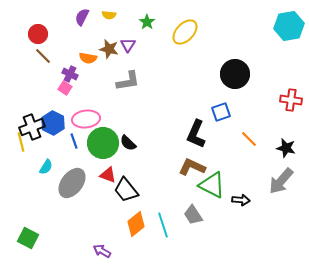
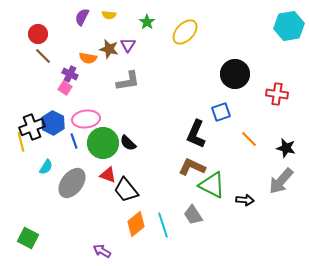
red cross: moved 14 px left, 6 px up
black arrow: moved 4 px right
